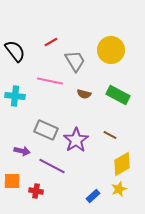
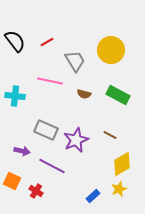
red line: moved 4 px left
black semicircle: moved 10 px up
purple star: rotated 10 degrees clockwise
orange square: rotated 24 degrees clockwise
red cross: rotated 24 degrees clockwise
